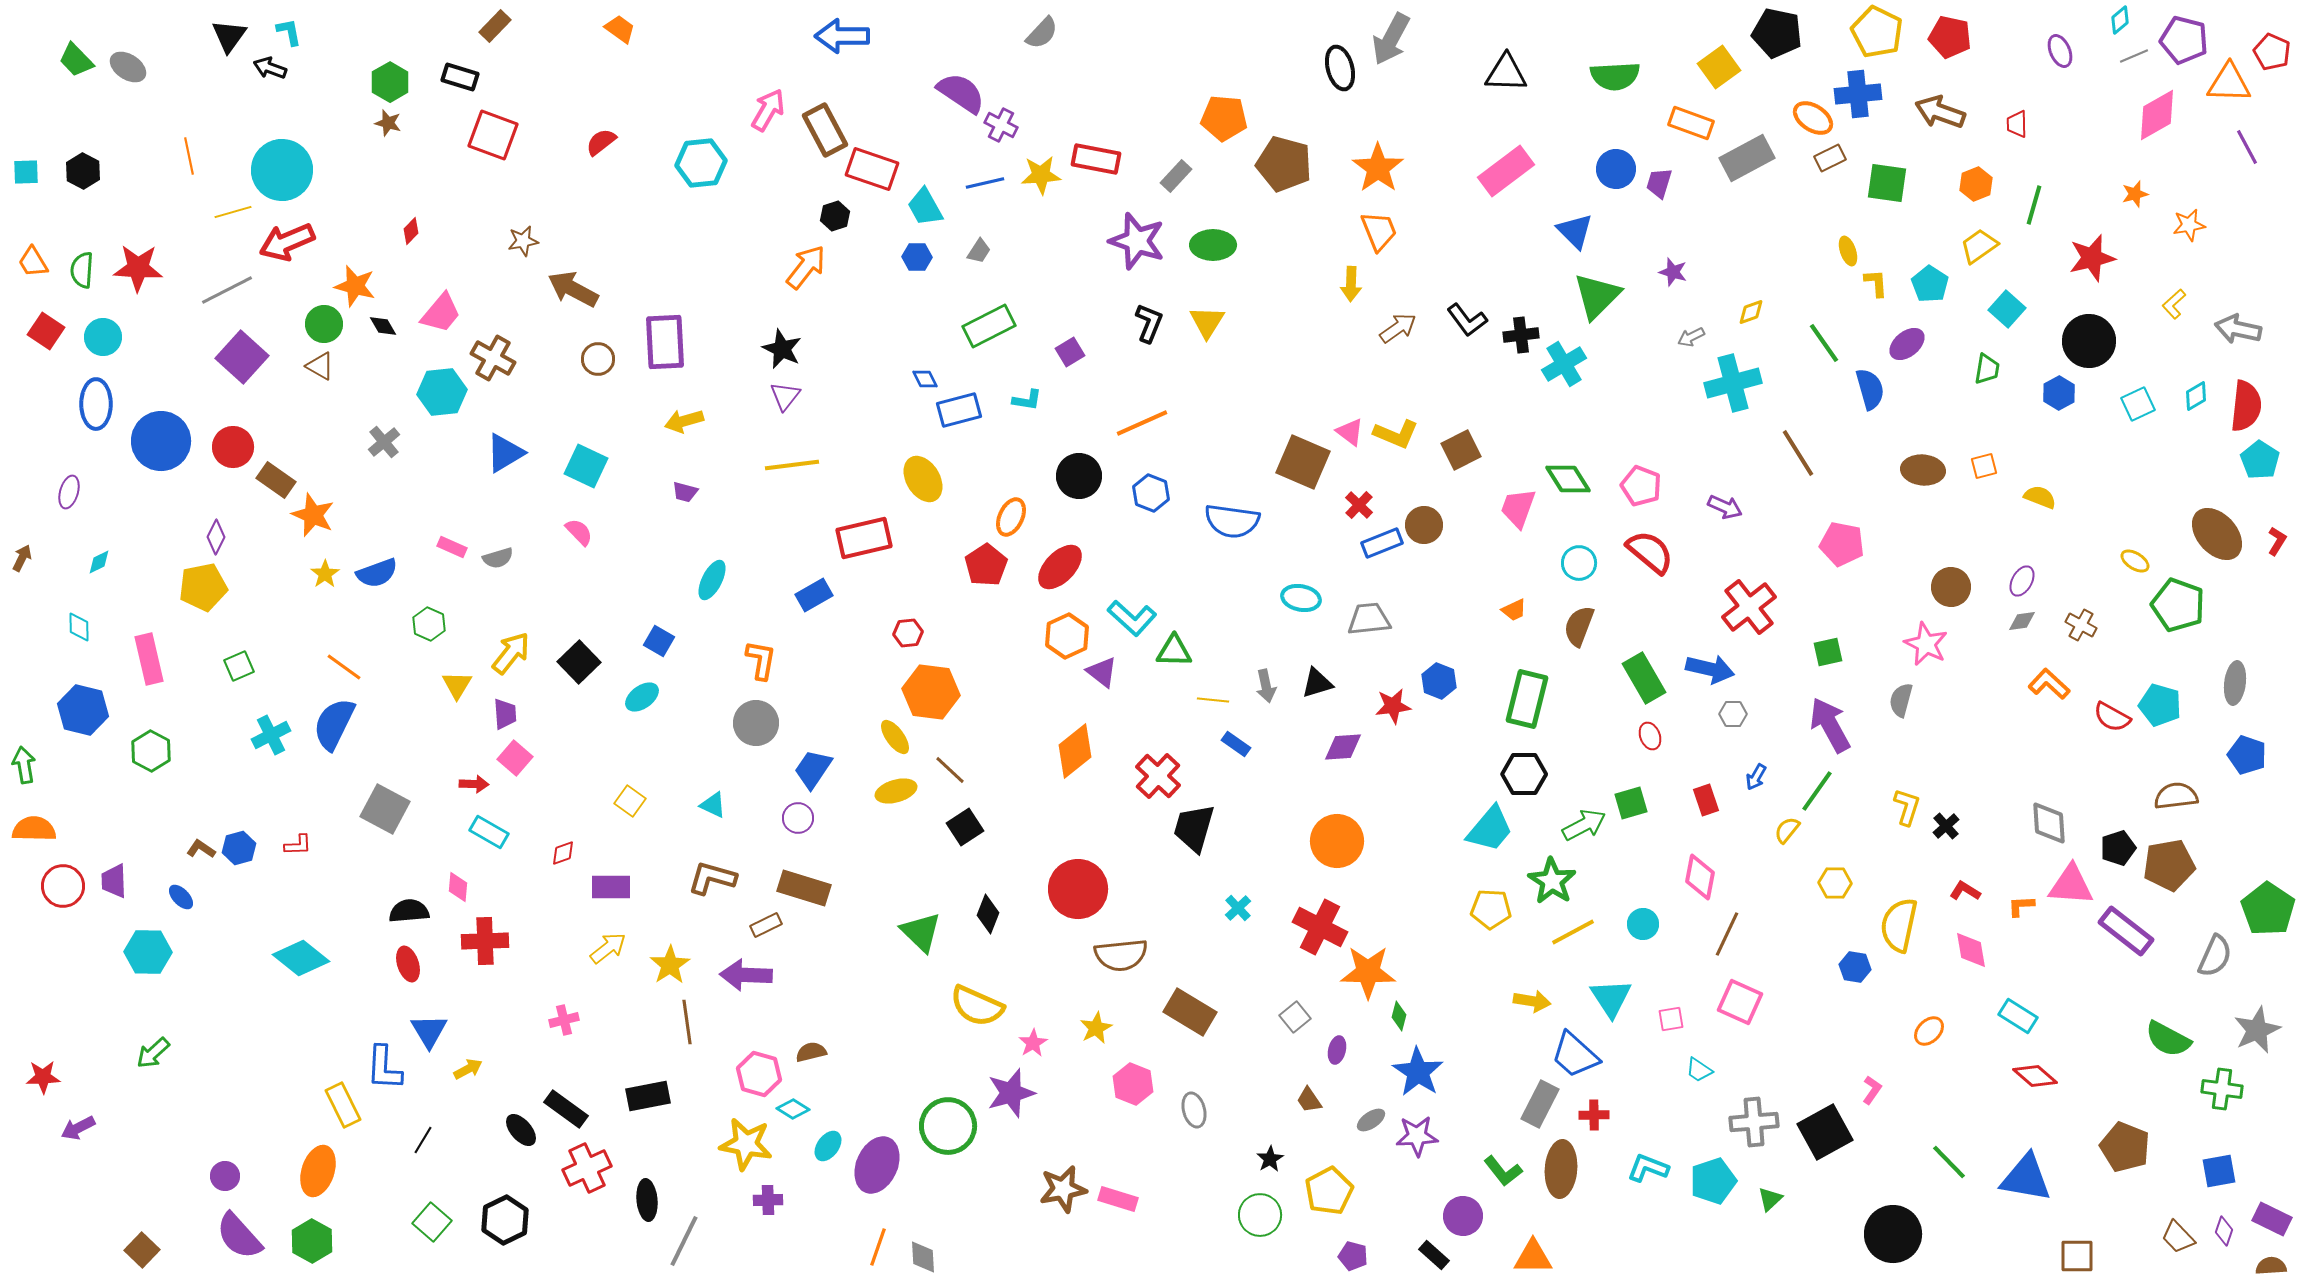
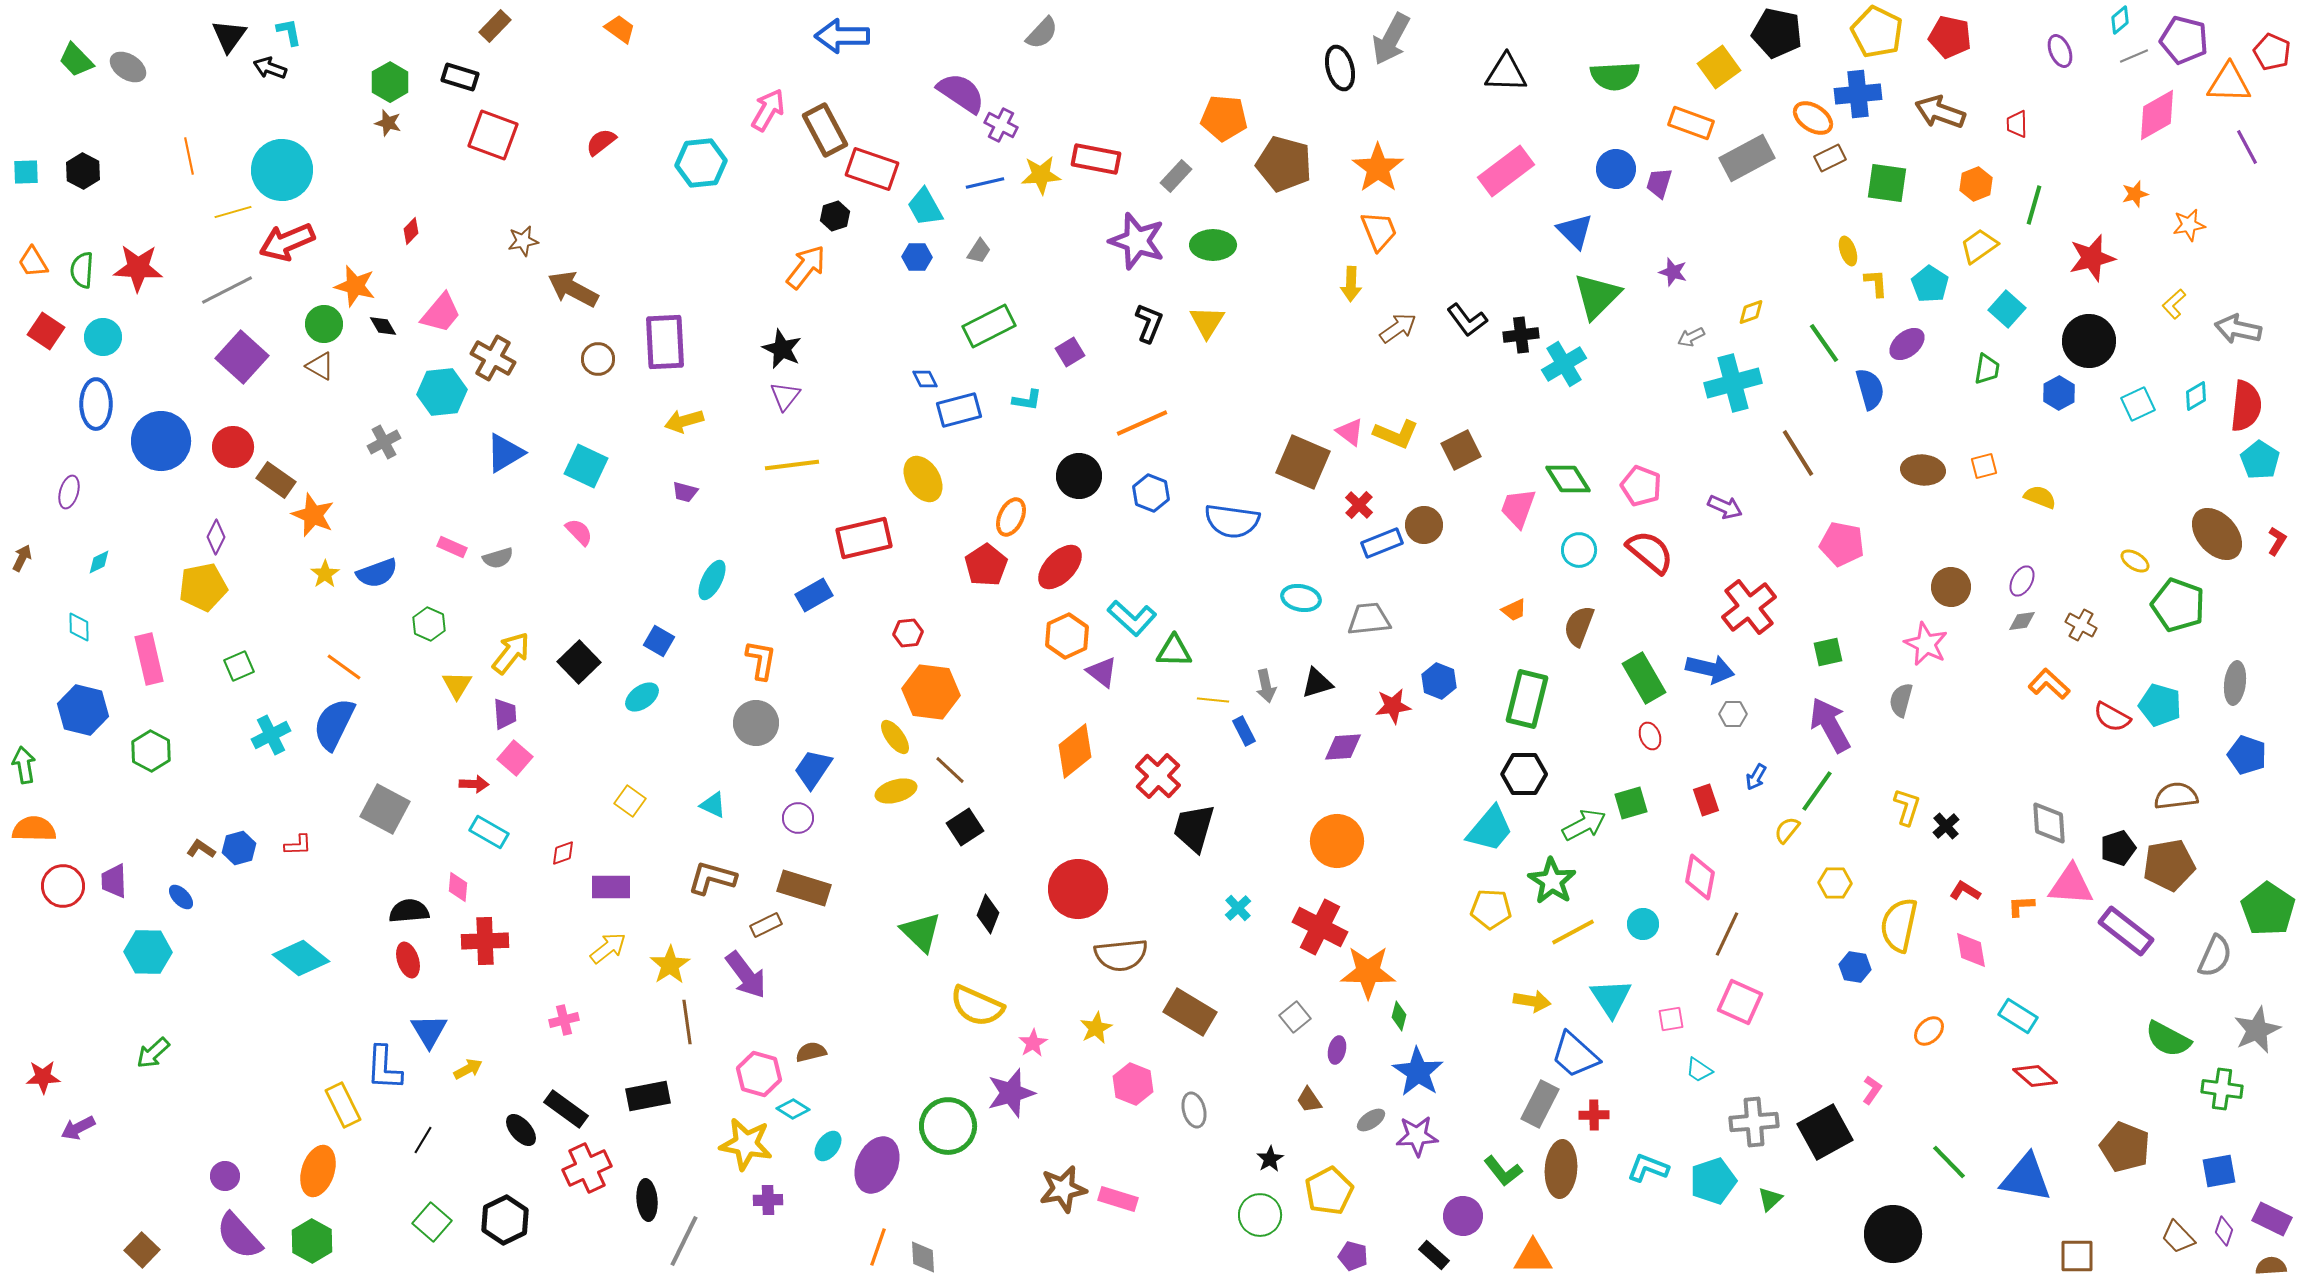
gray cross at (384, 442): rotated 12 degrees clockwise
cyan circle at (1579, 563): moved 13 px up
blue rectangle at (1236, 744): moved 8 px right, 13 px up; rotated 28 degrees clockwise
red ellipse at (408, 964): moved 4 px up
purple arrow at (746, 975): rotated 129 degrees counterclockwise
